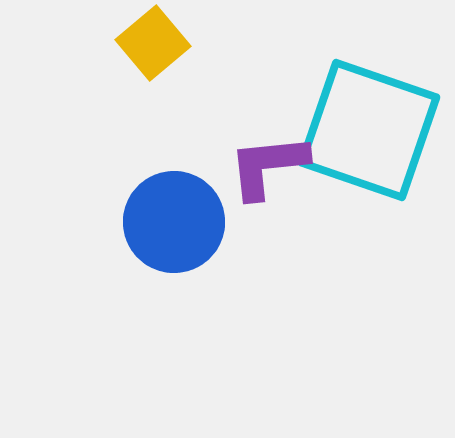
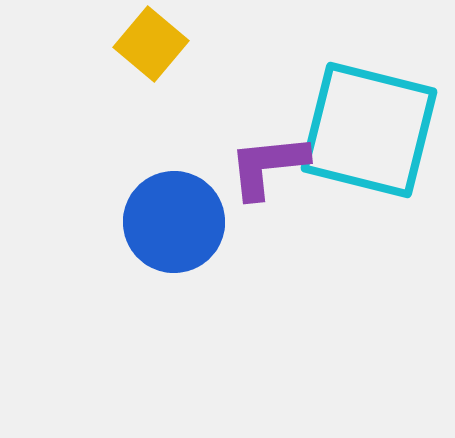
yellow square: moved 2 px left, 1 px down; rotated 10 degrees counterclockwise
cyan square: rotated 5 degrees counterclockwise
